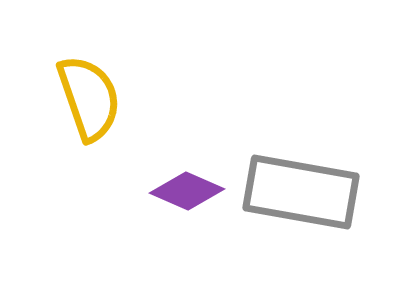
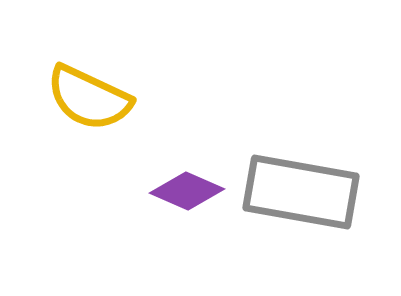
yellow semicircle: rotated 134 degrees clockwise
